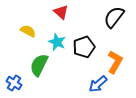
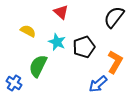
green semicircle: moved 1 px left, 1 px down
